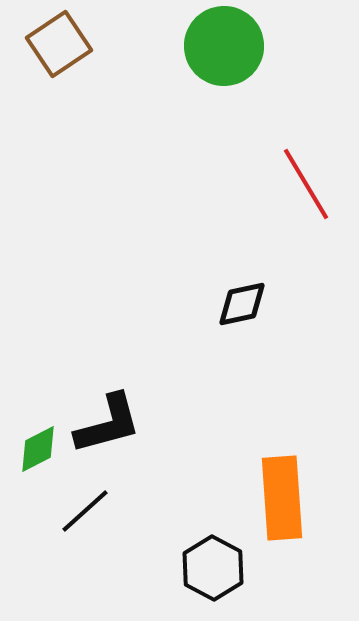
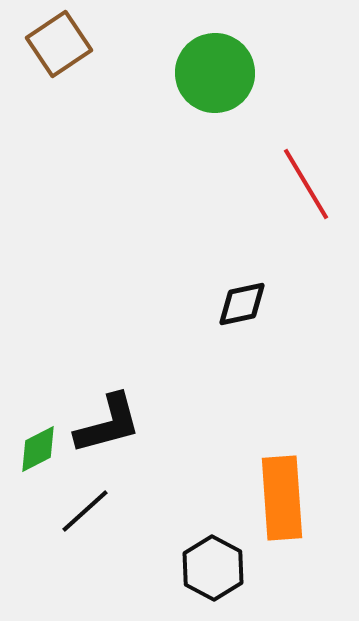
green circle: moved 9 px left, 27 px down
